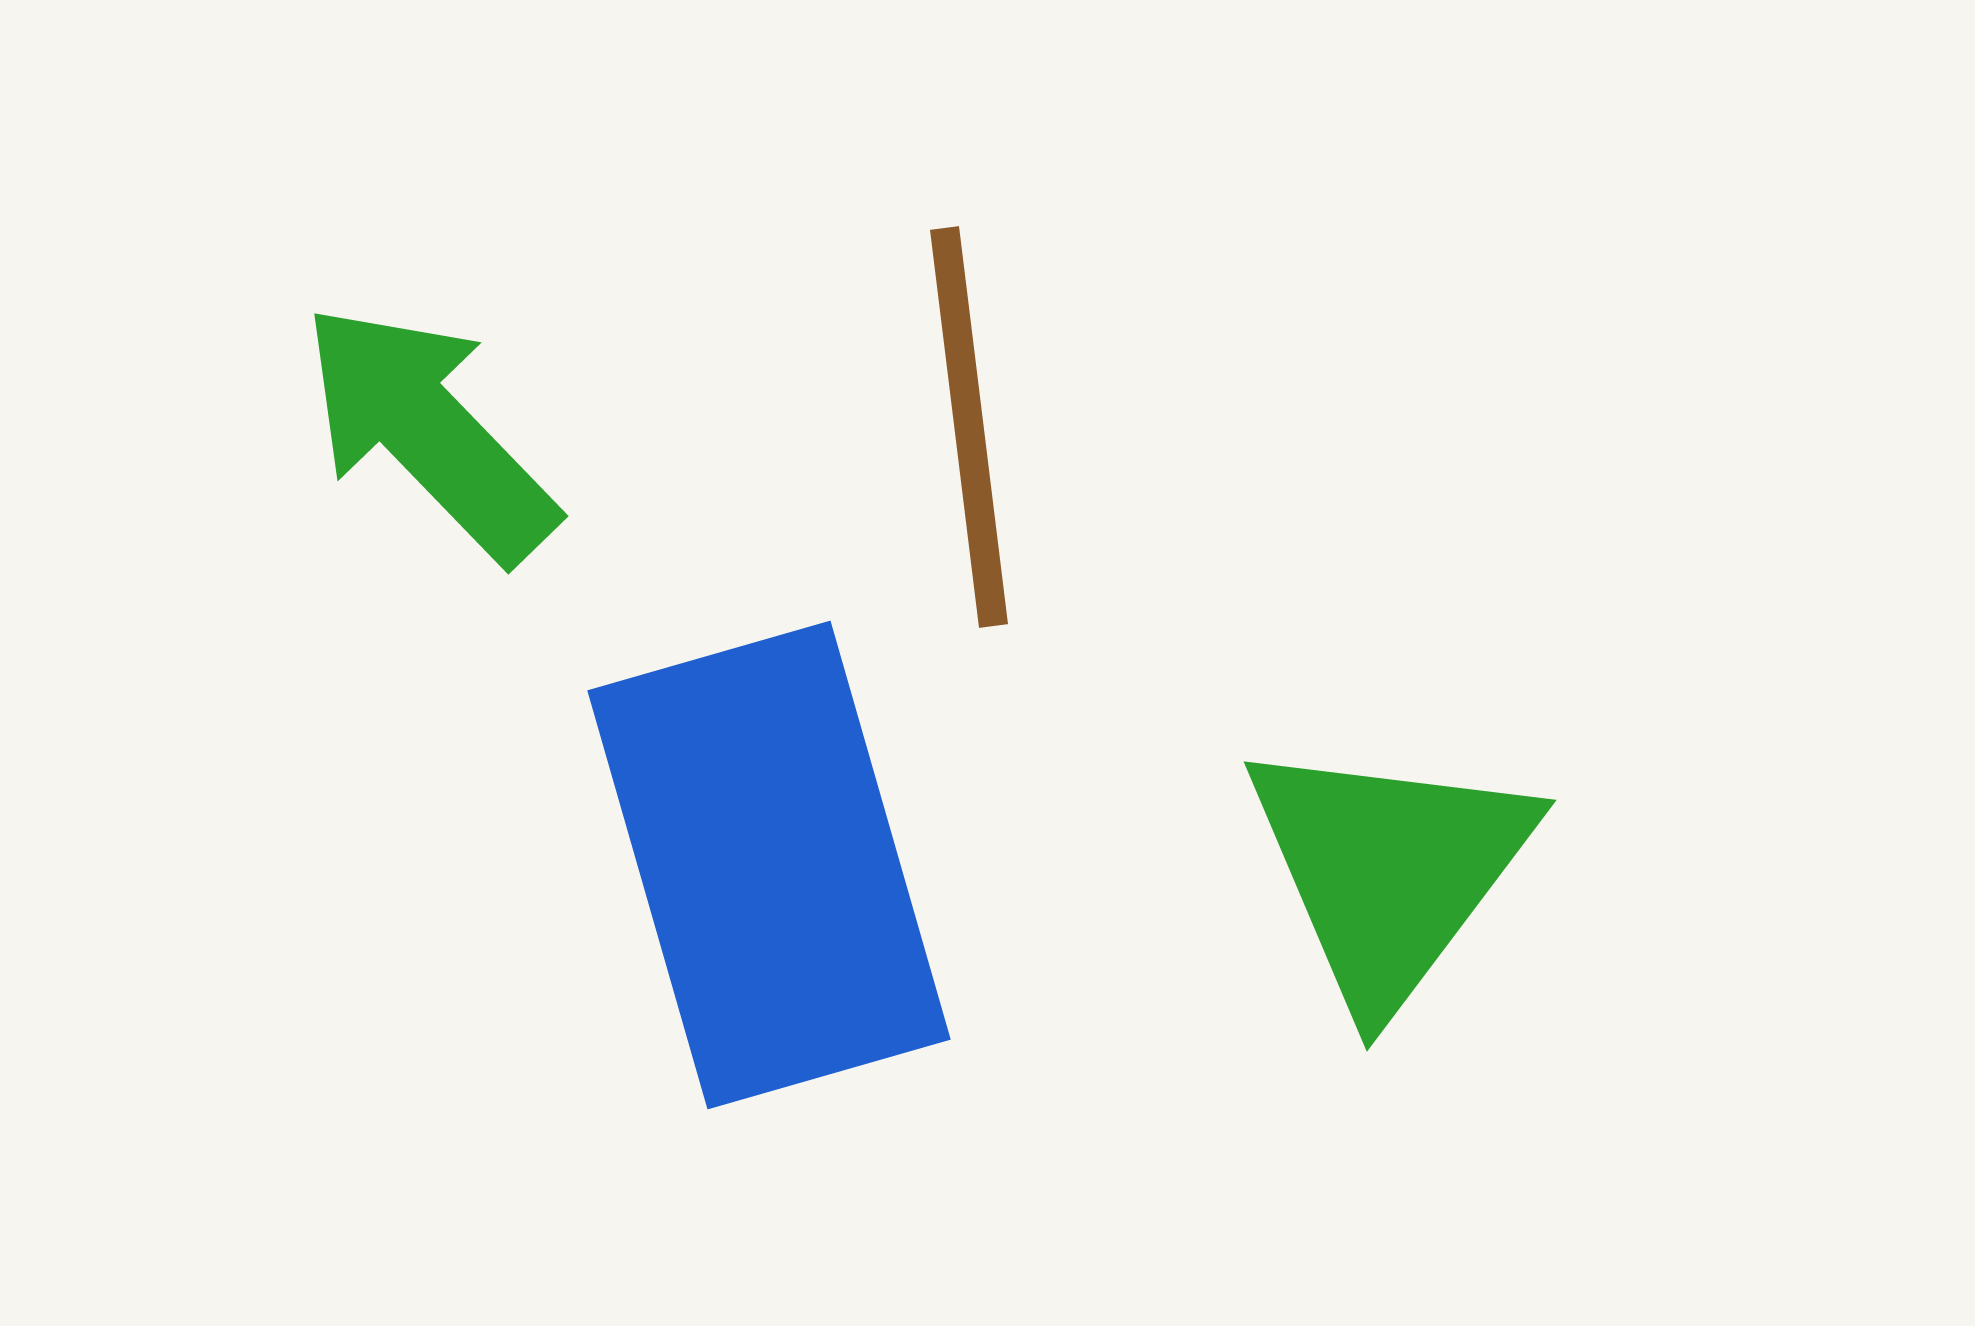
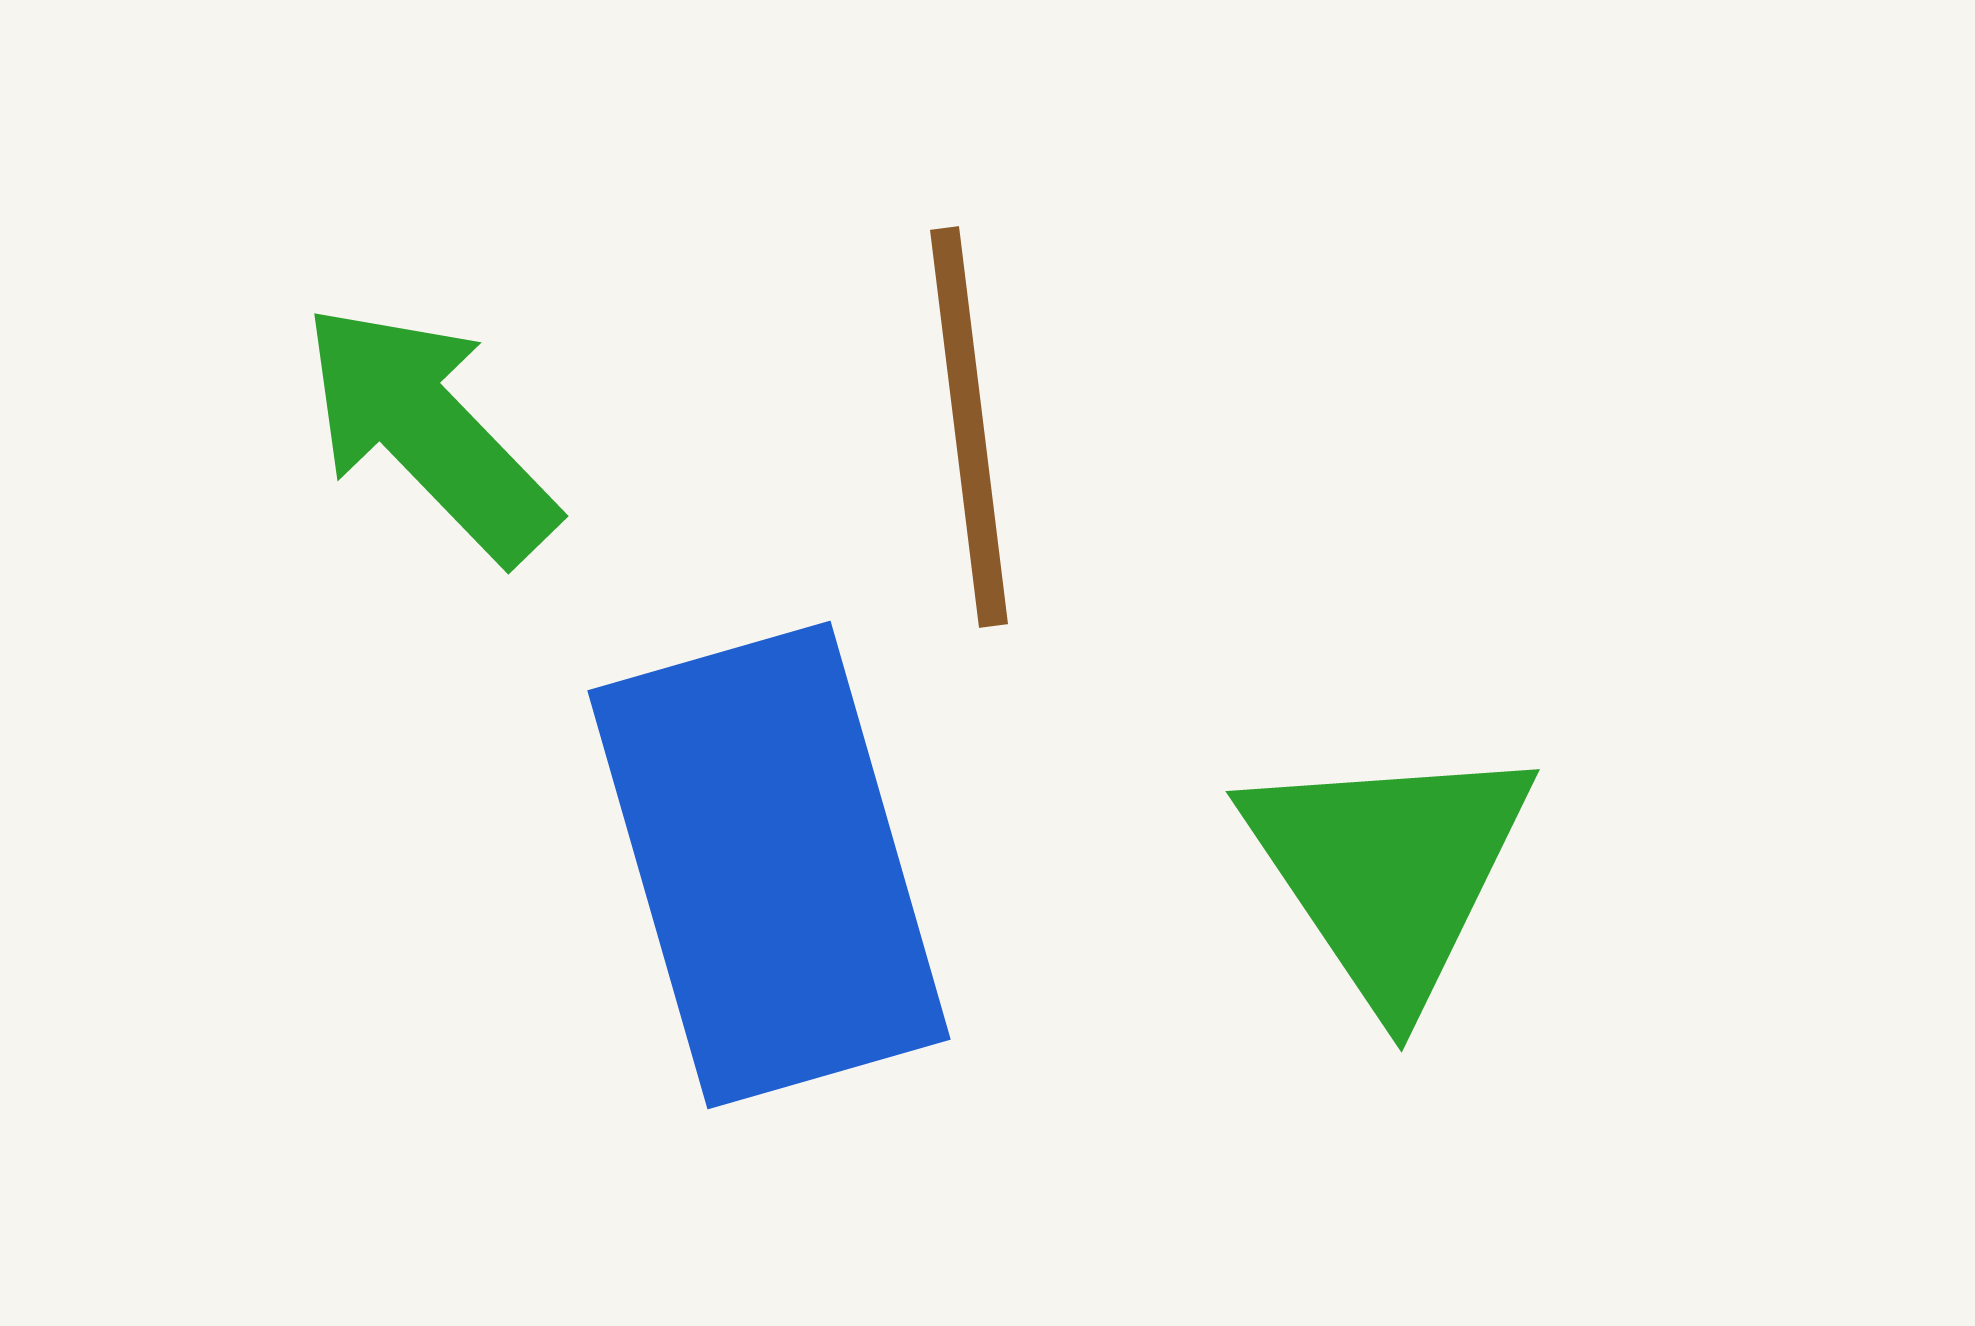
green triangle: rotated 11 degrees counterclockwise
